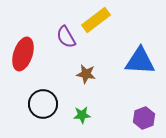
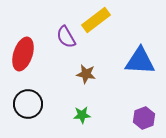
black circle: moved 15 px left
